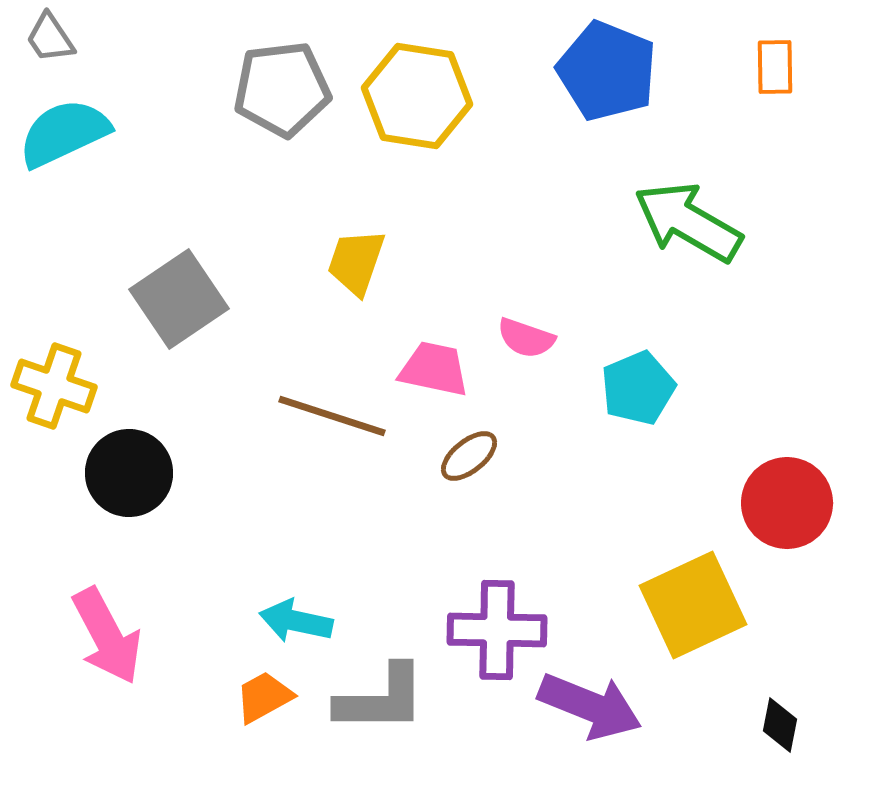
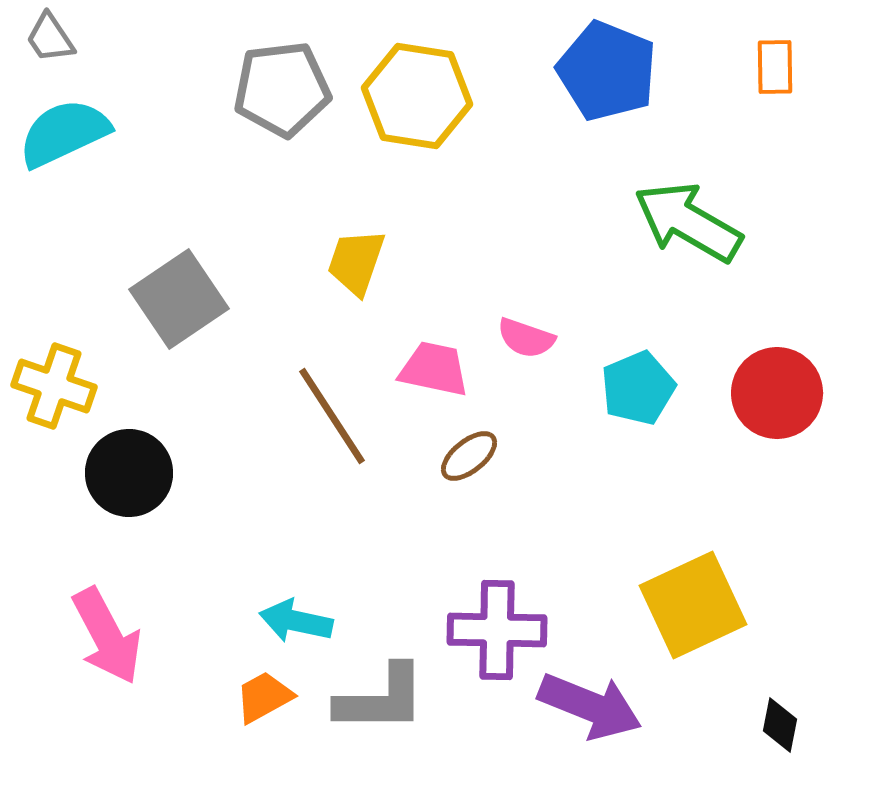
brown line: rotated 39 degrees clockwise
red circle: moved 10 px left, 110 px up
